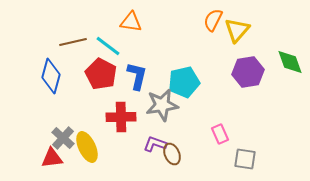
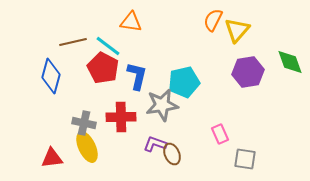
red pentagon: moved 2 px right, 6 px up
gray cross: moved 21 px right, 15 px up; rotated 30 degrees counterclockwise
